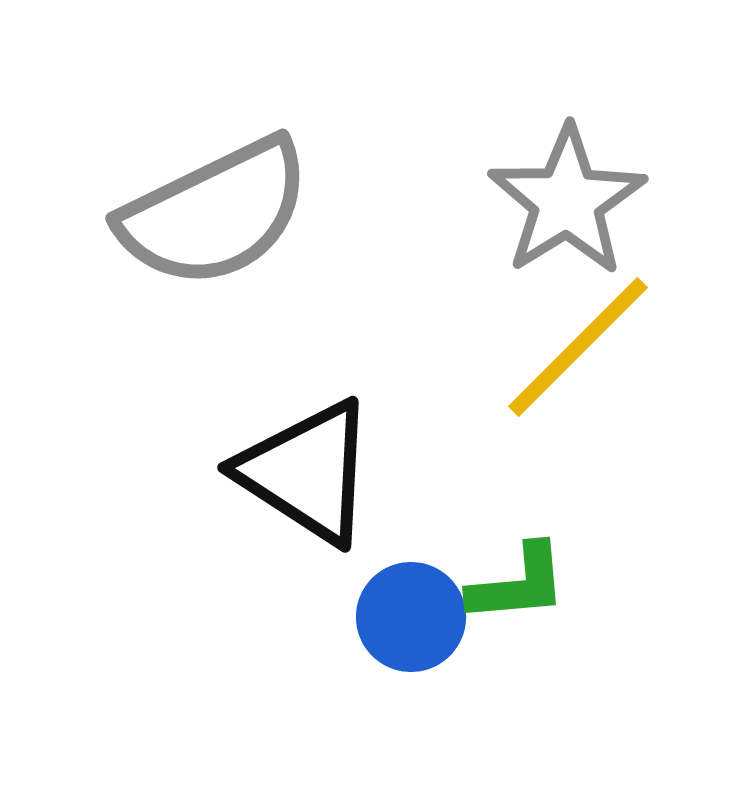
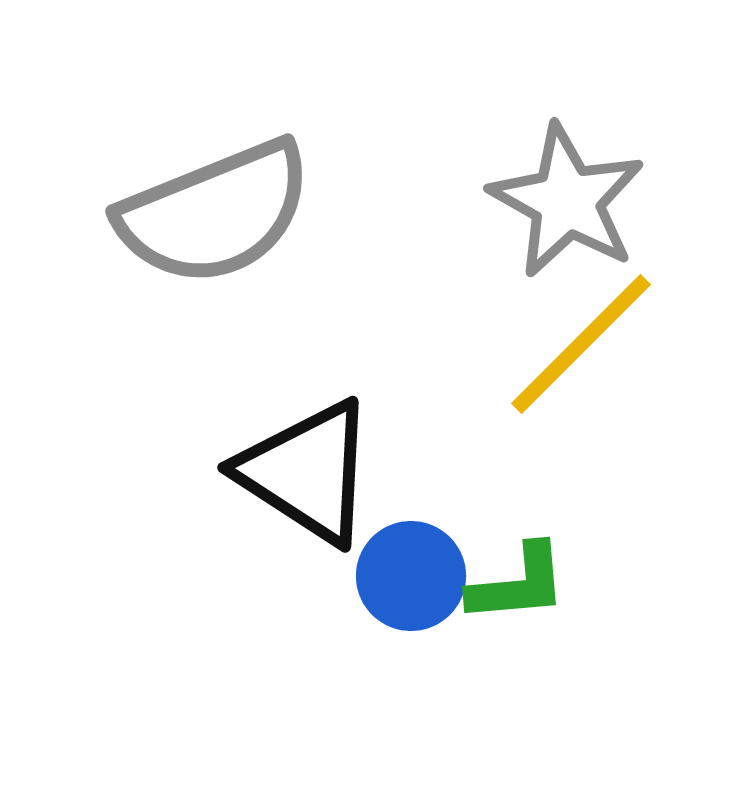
gray star: rotated 11 degrees counterclockwise
gray semicircle: rotated 4 degrees clockwise
yellow line: moved 3 px right, 3 px up
blue circle: moved 41 px up
